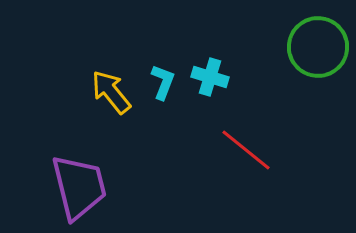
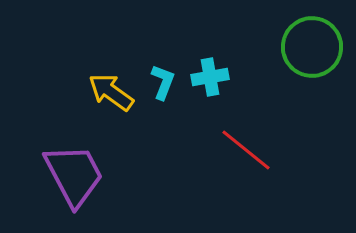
green circle: moved 6 px left
cyan cross: rotated 27 degrees counterclockwise
yellow arrow: rotated 15 degrees counterclockwise
purple trapezoid: moved 5 px left, 12 px up; rotated 14 degrees counterclockwise
